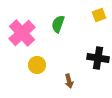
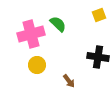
green semicircle: rotated 114 degrees clockwise
pink cross: moved 9 px right, 1 px down; rotated 28 degrees clockwise
black cross: moved 1 px up
brown arrow: rotated 24 degrees counterclockwise
